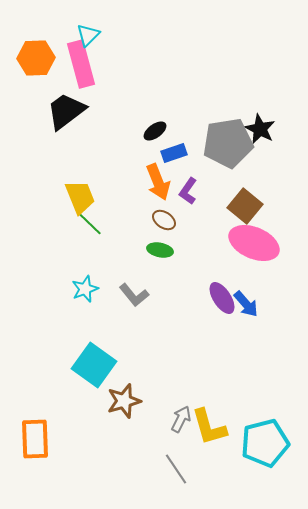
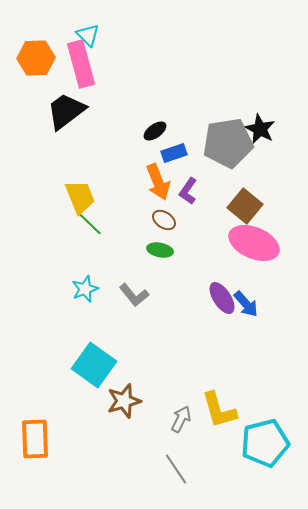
cyan triangle: rotated 30 degrees counterclockwise
yellow L-shape: moved 10 px right, 17 px up
